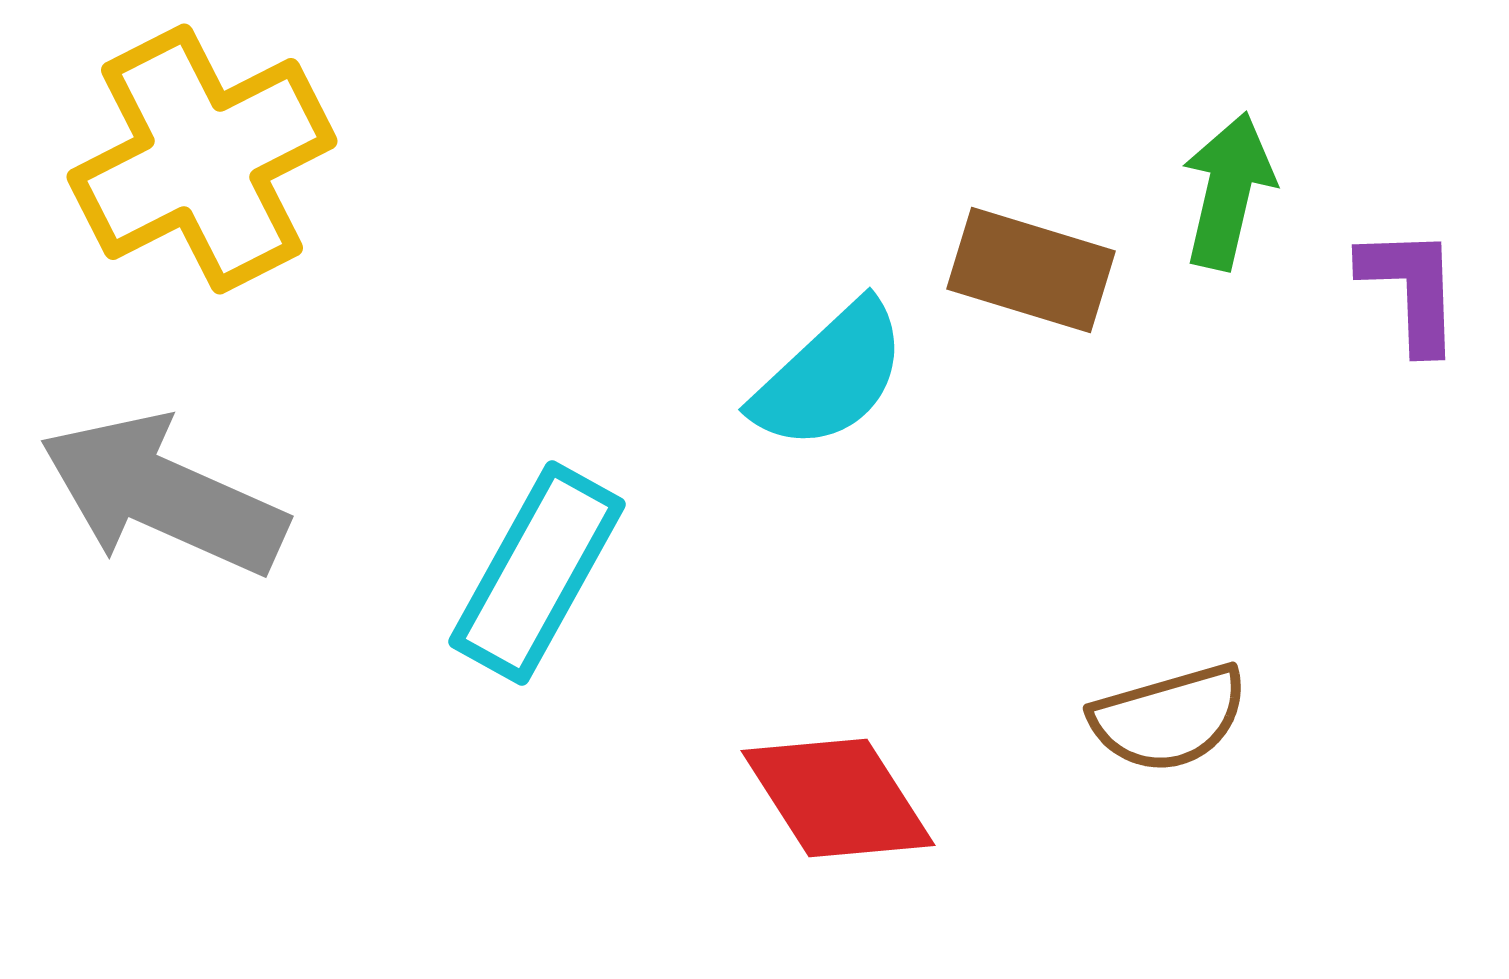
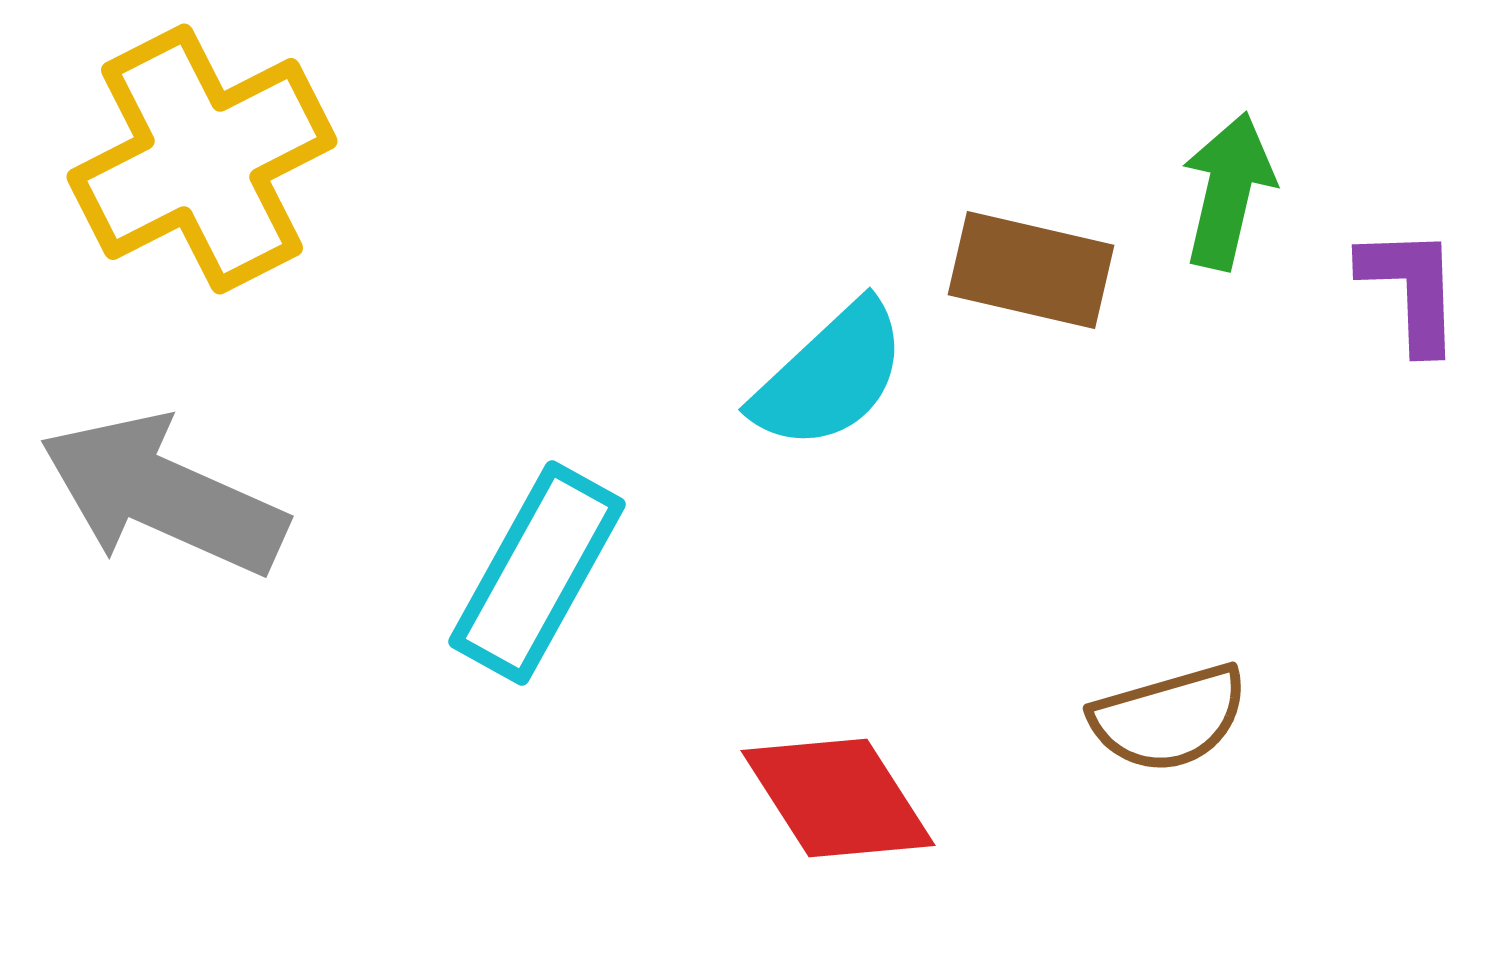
brown rectangle: rotated 4 degrees counterclockwise
